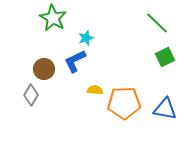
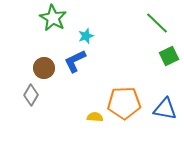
cyan star: moved 2 px up
green square: moved 4 px right, 1 px up
brown circle: moved 1 px up
yellow semicircle: moved 27 px down
